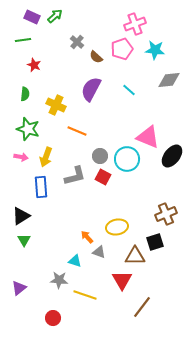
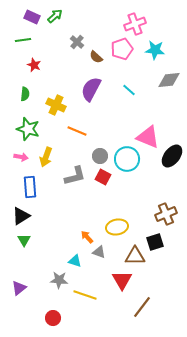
blue rectangle: moved 11 px left
